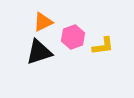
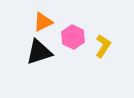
pink hexagon: rotated 15 degrees counterclockwise
yellow L-shape: rotated 50 degrees counterclockwise
